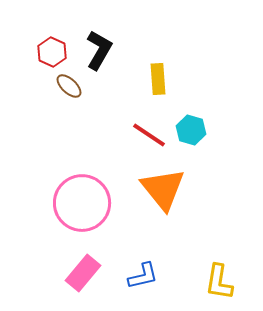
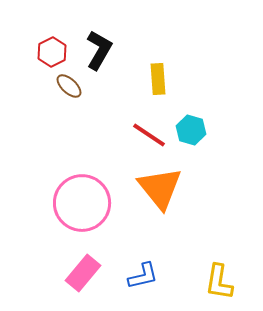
red hexagon: rotated 8 degrees clockwise
orange triangle: moved 3 px left, 1 px up
